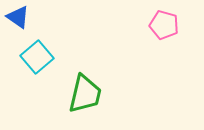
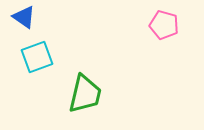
blue triangle: moved 6 px right
cyan square: rotated 20 degrees clockwise
